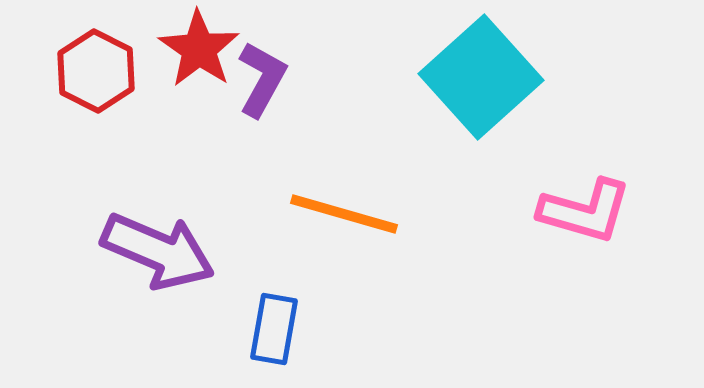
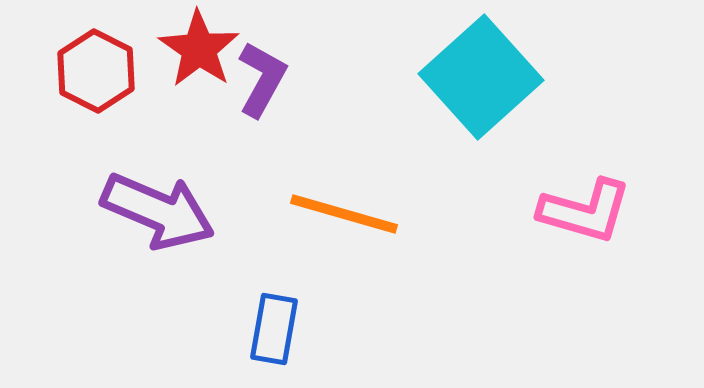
purple arrow: moved 40 px up
